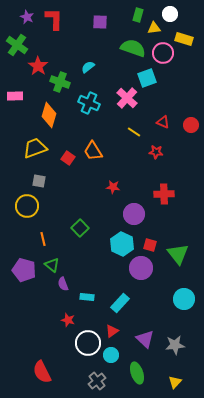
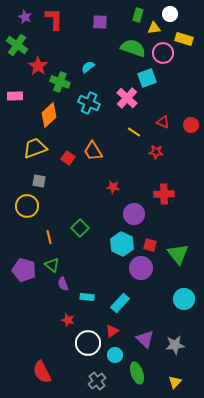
purple star at (27, 17): moved 2 px left
orange diamond at (49, 115): rotated 30 degrees clockwise
orange line at (43, 239): moved 6 px right, 2 px up
cyan circle at (111, 355): moved 4 px right
